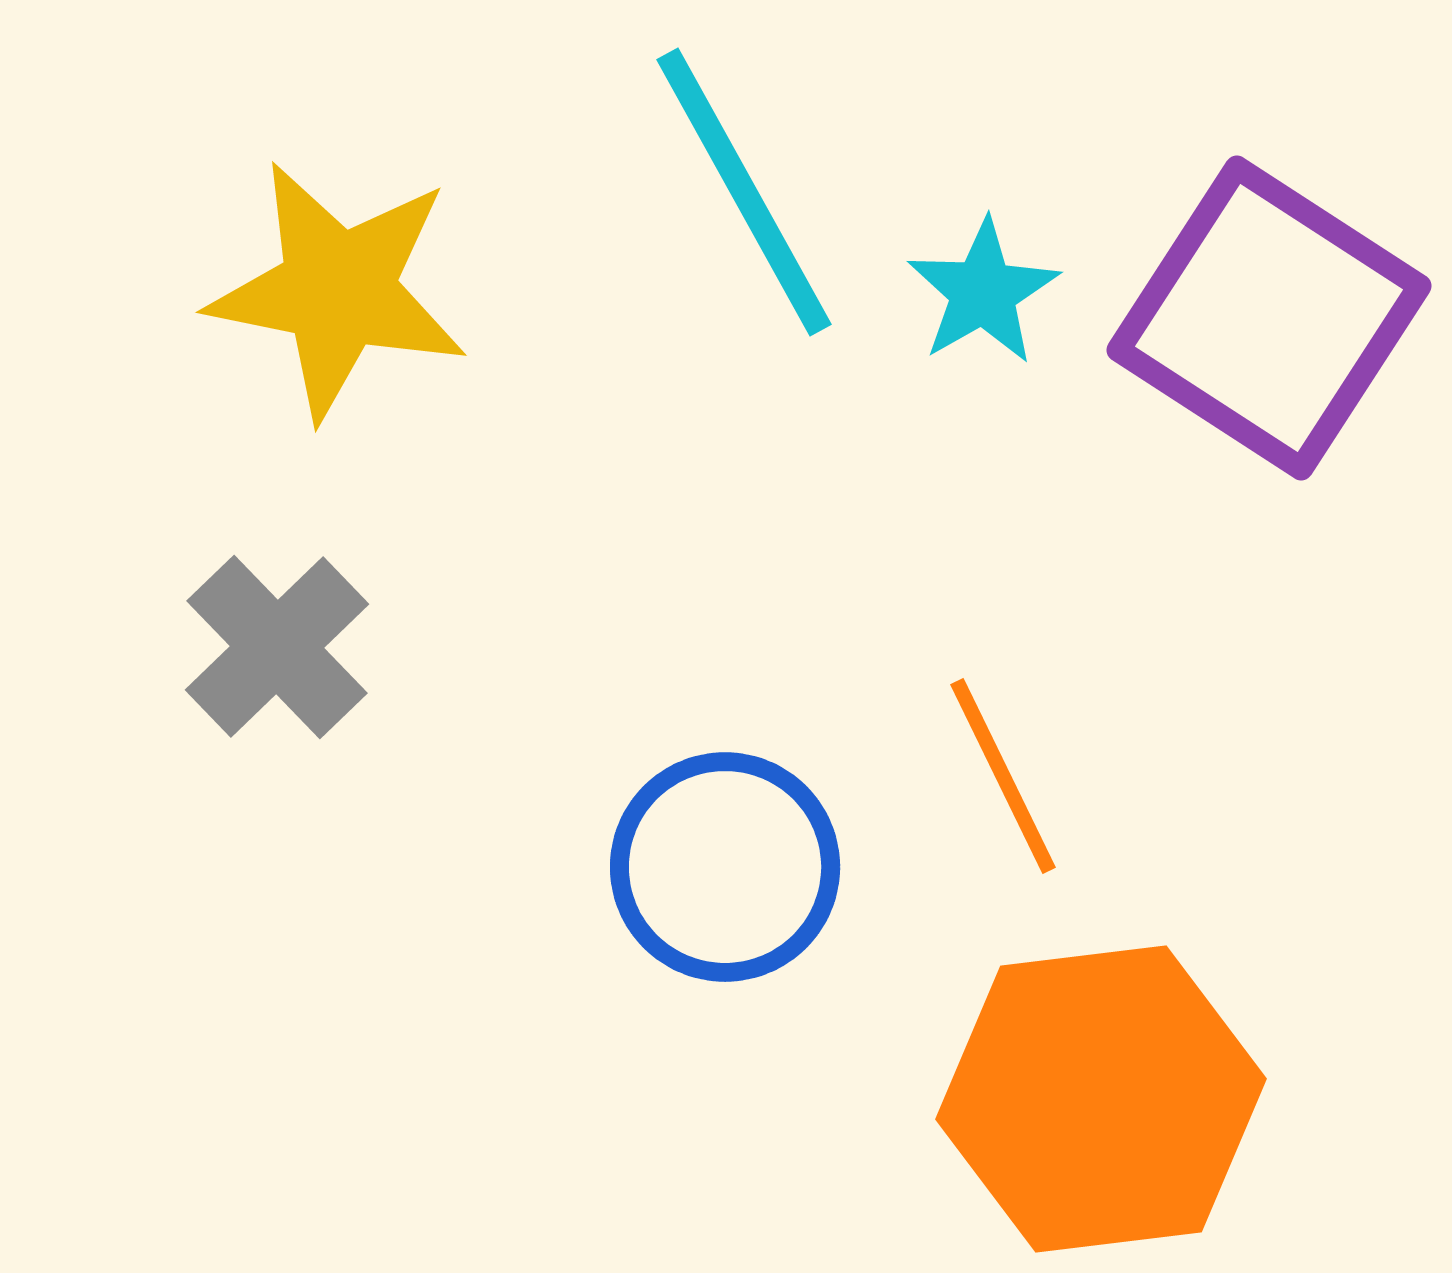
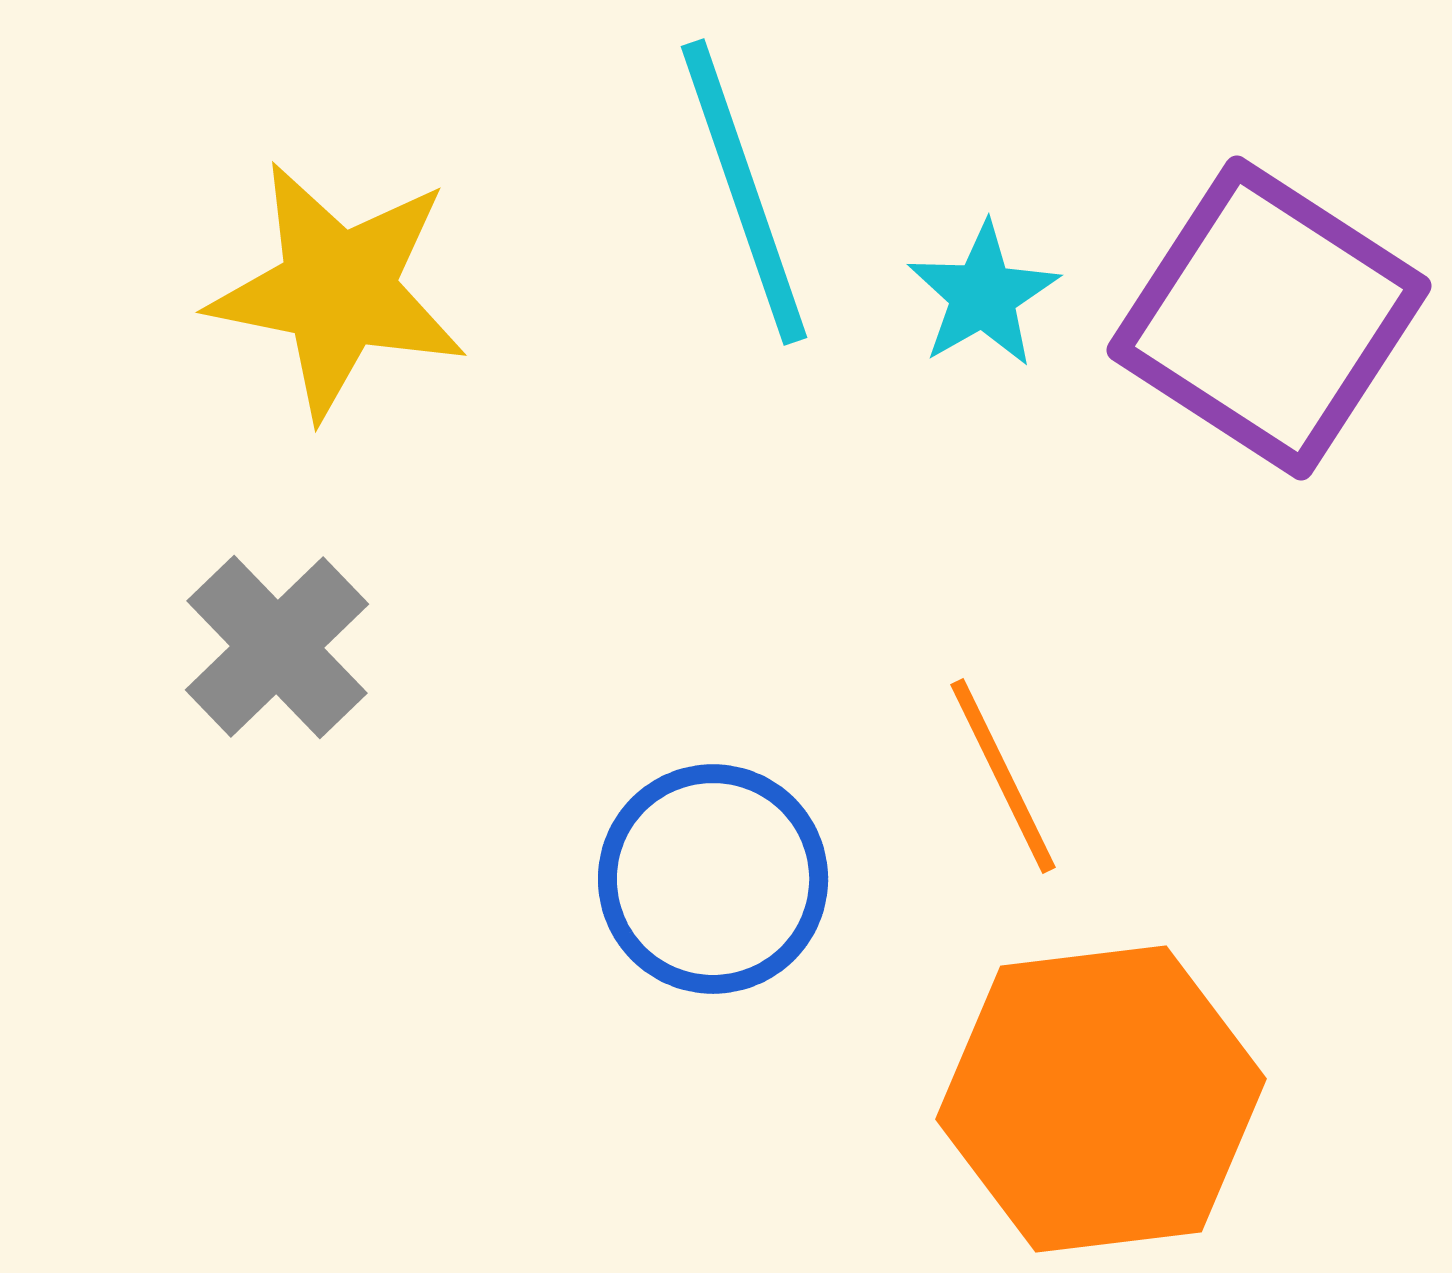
cyan line: rotated 10 degrees clockwise
cyan star: moved 3 px down
blue circle: moved 12 px left, 12 px down
